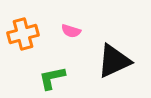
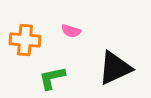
orange cross: moved 2 px right, 6 px down; rotated 20 degrees clockwise
black triangle: moved 1 px right, 7 px down
